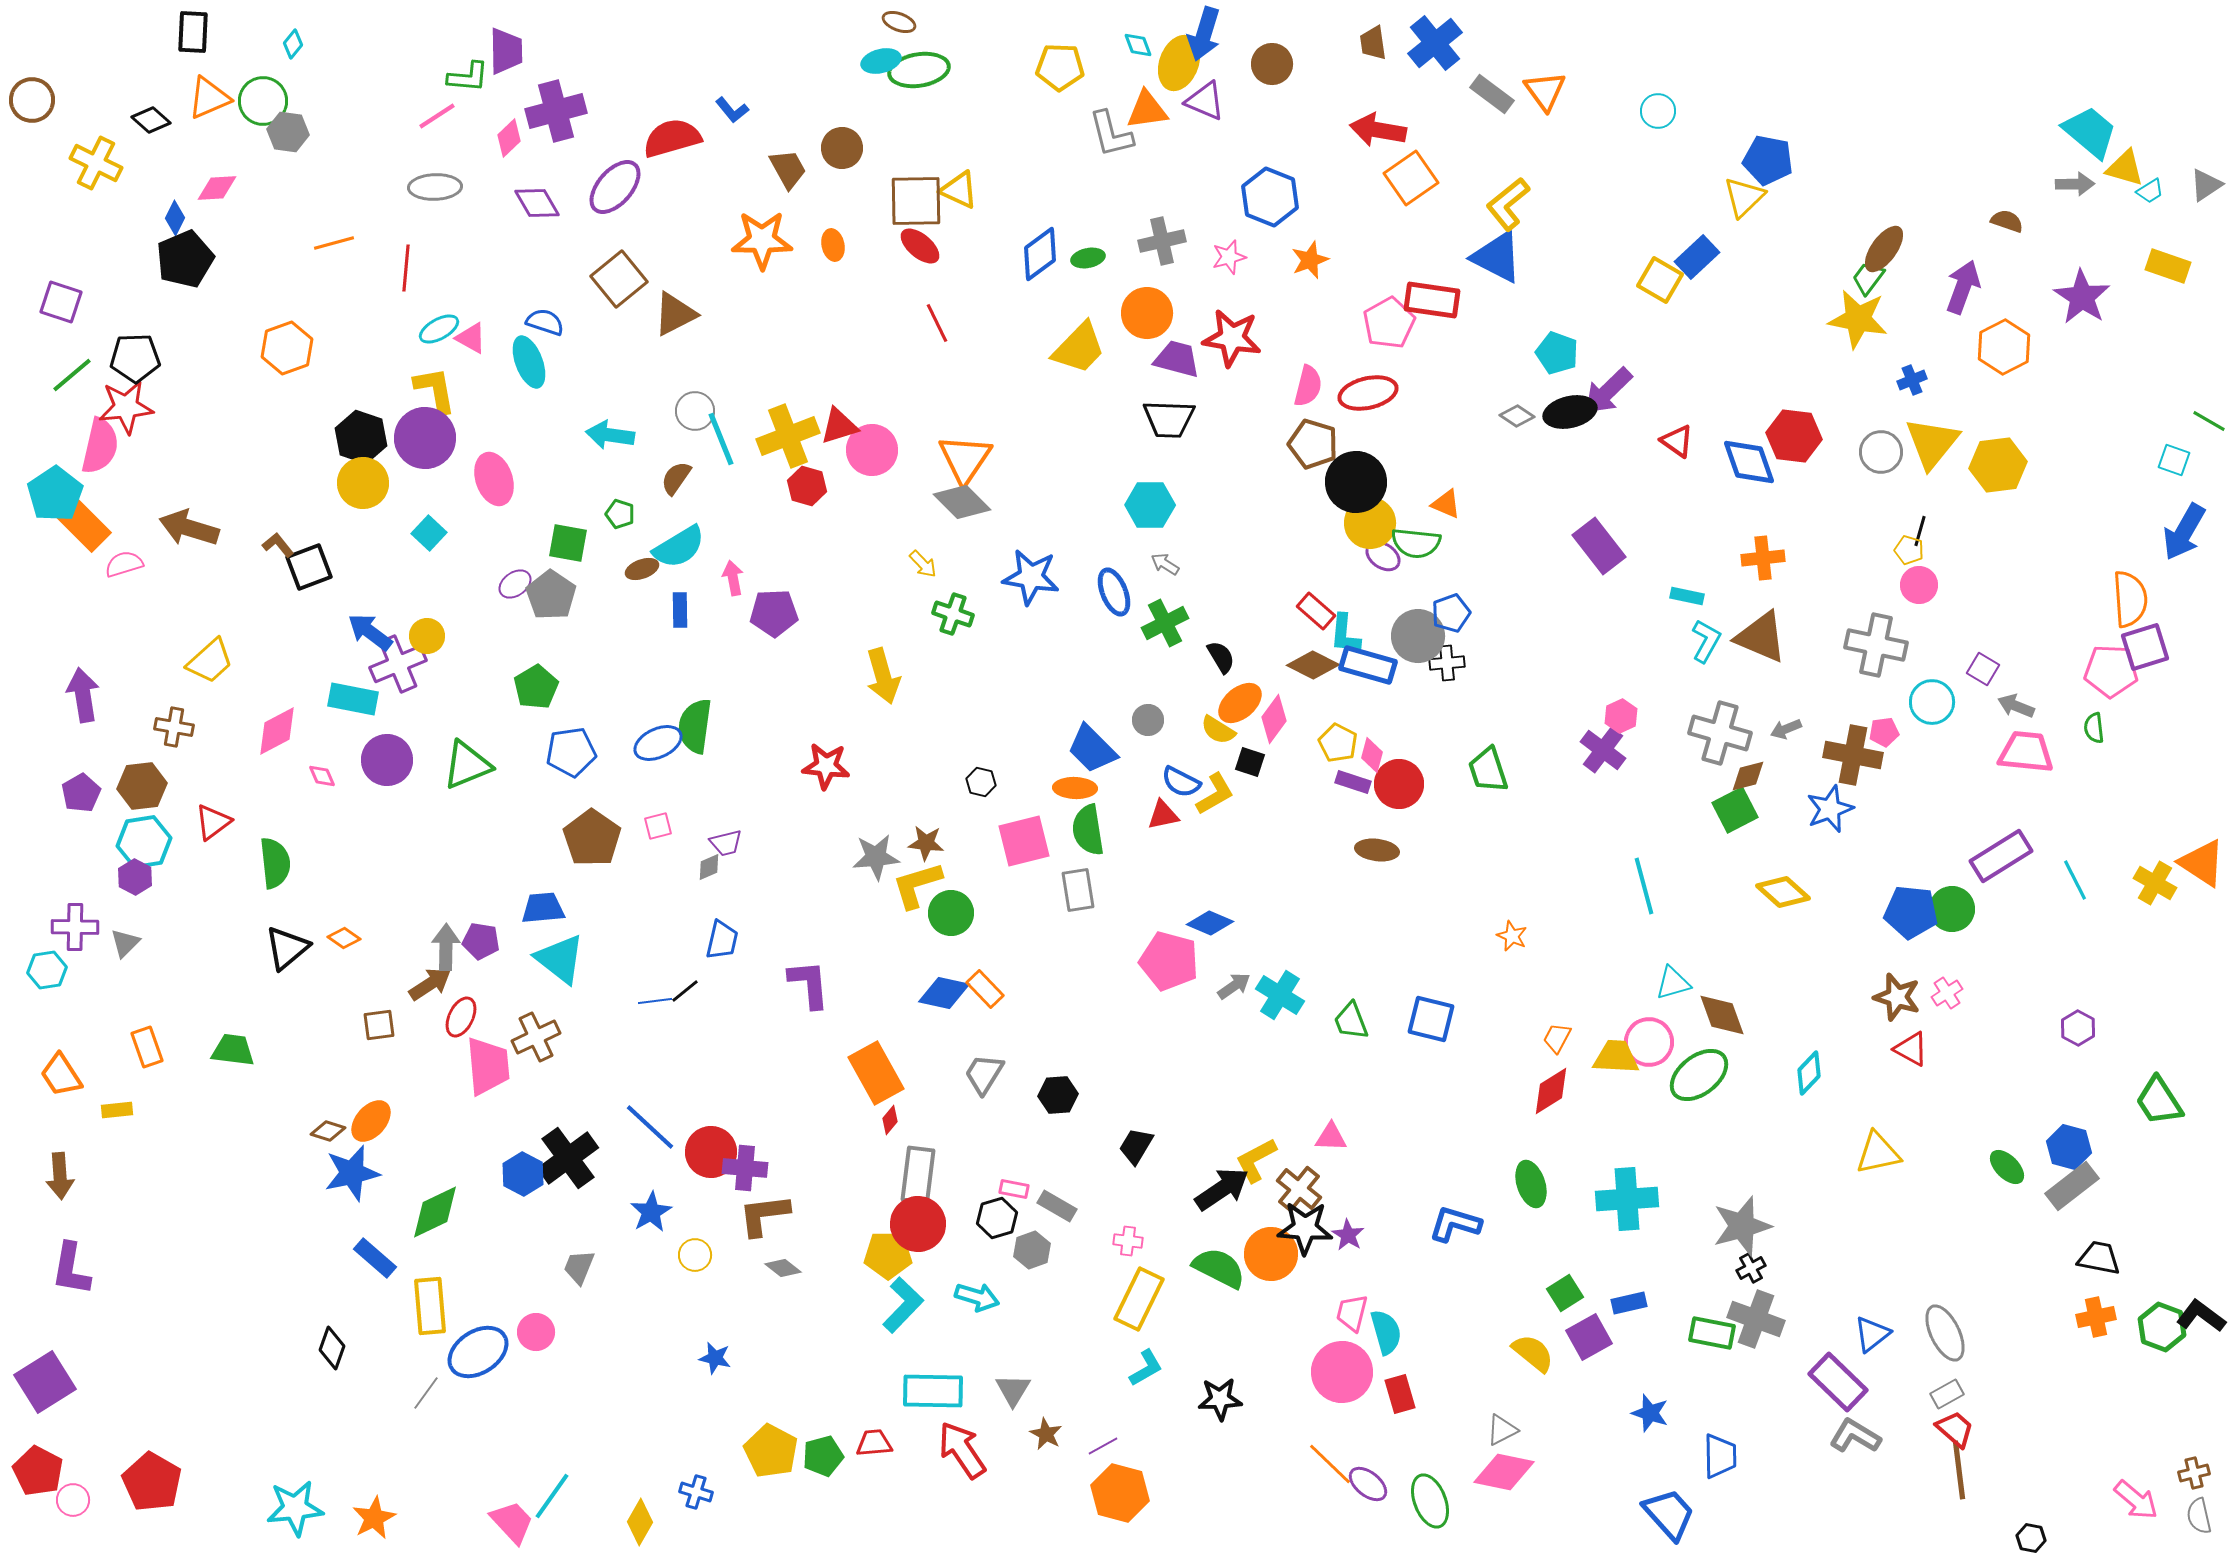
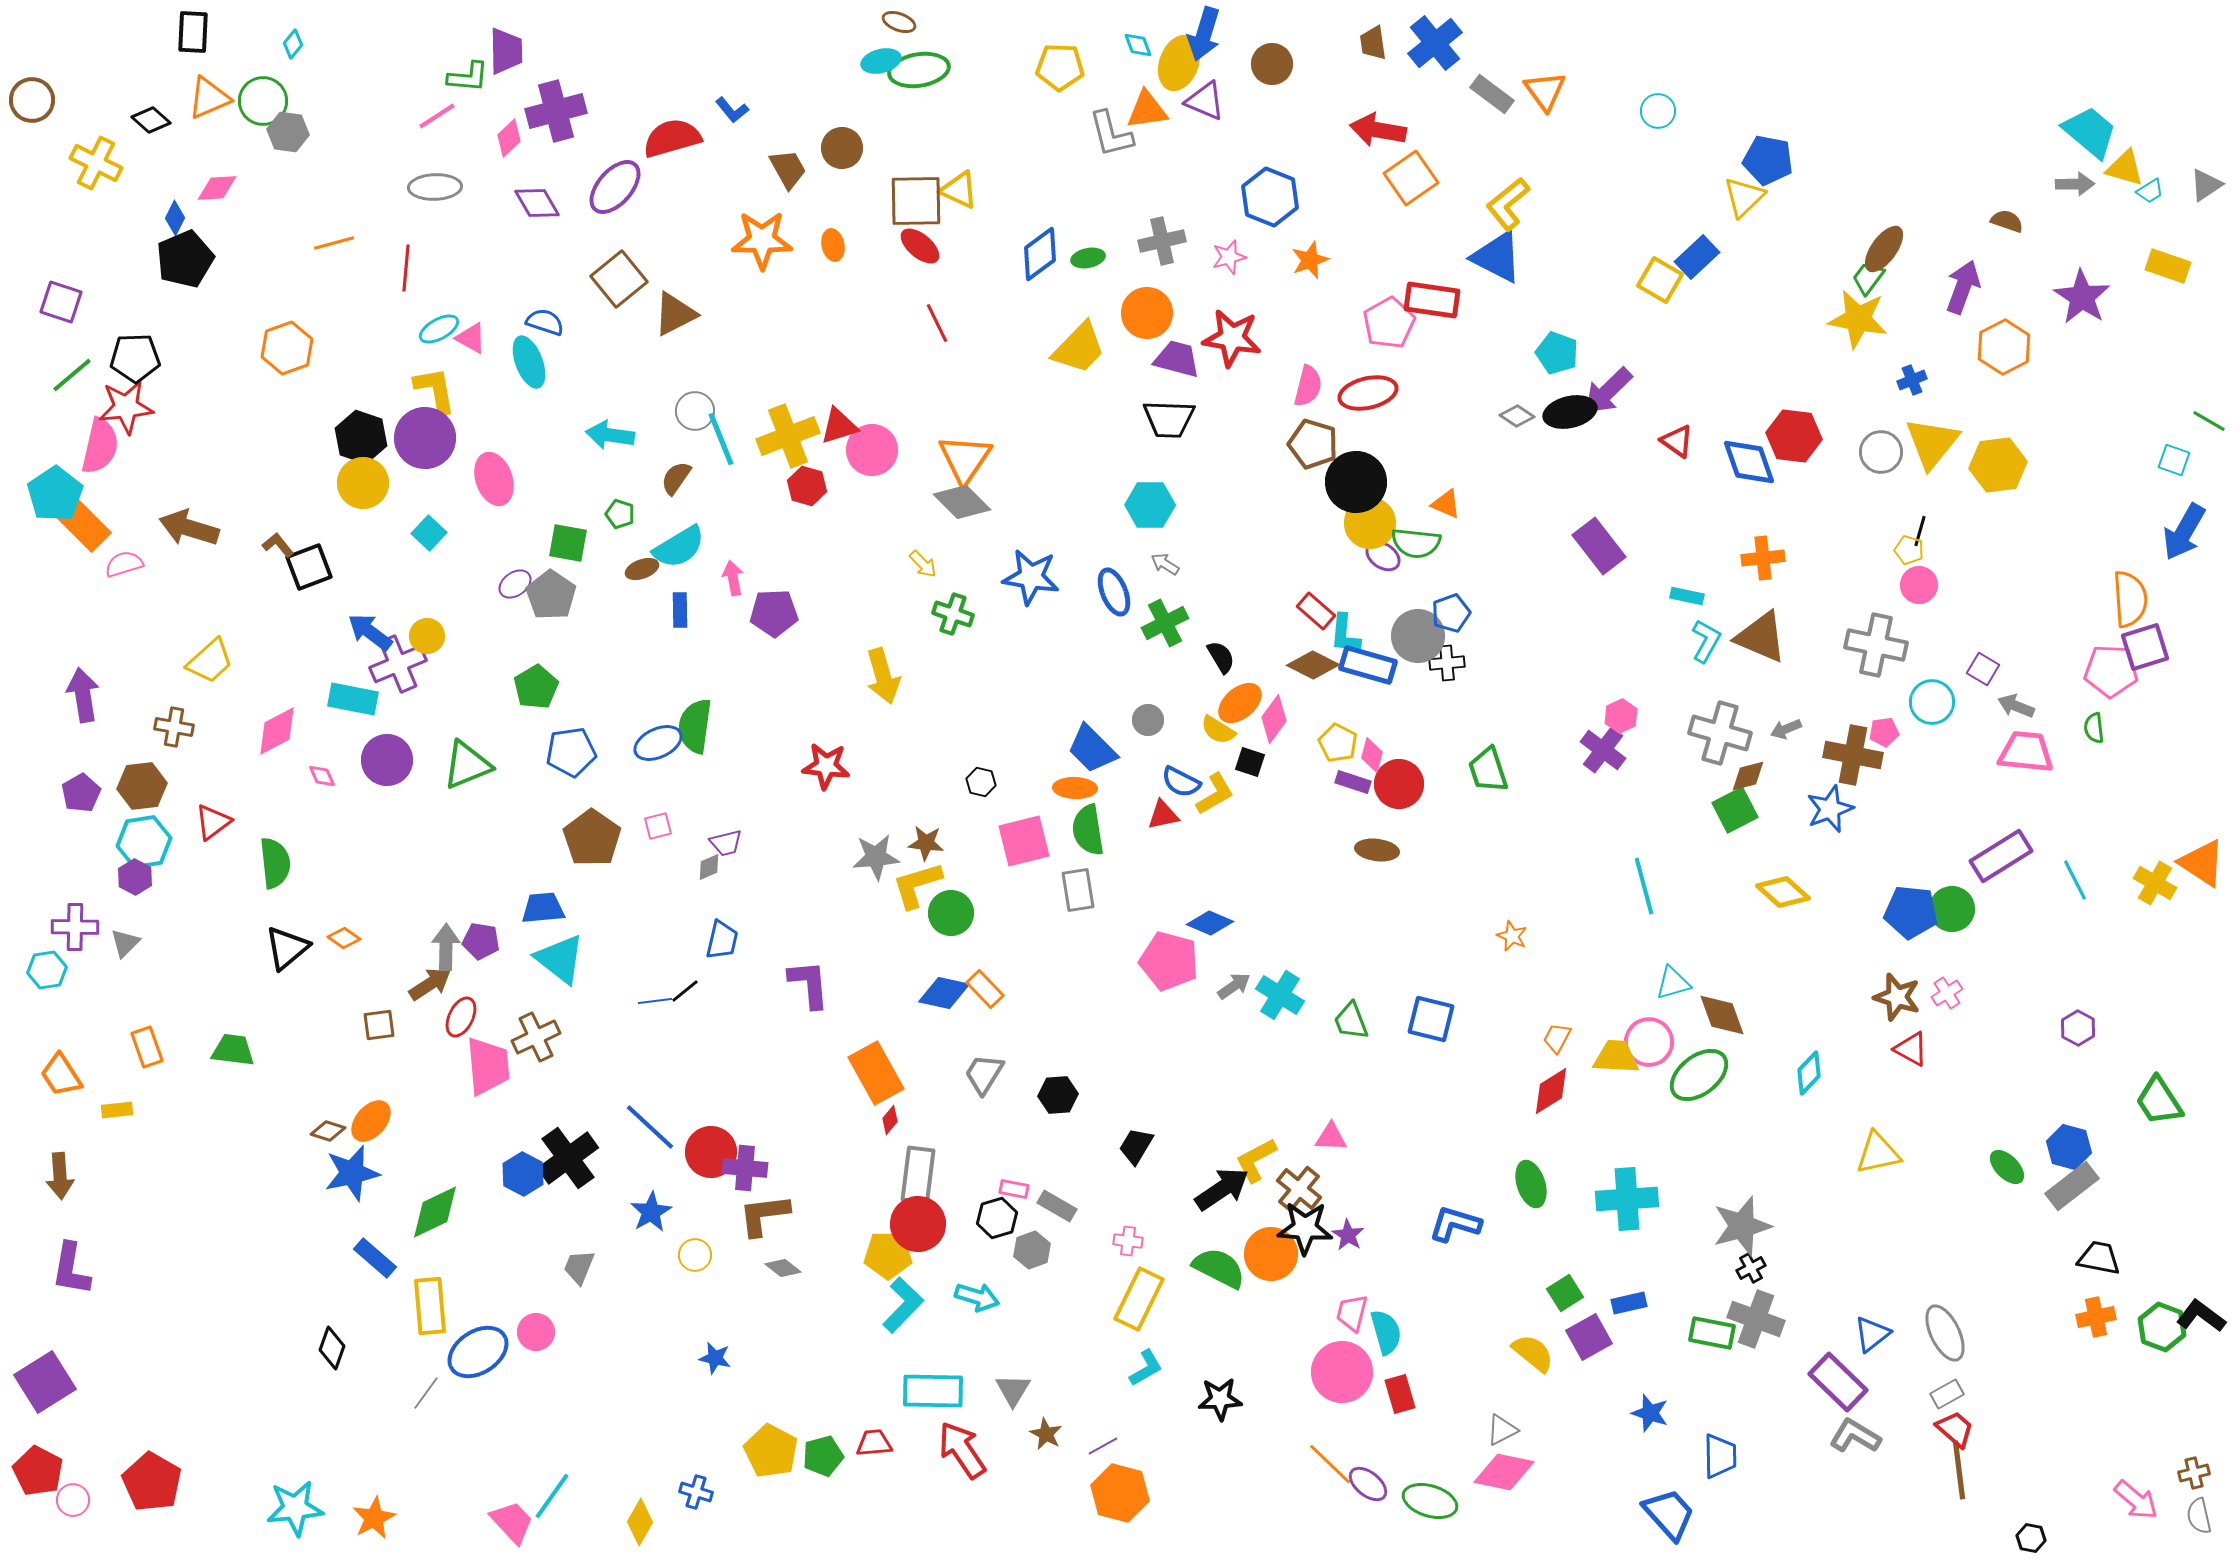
green ellipse at (1430, 1501): rotated 52 degrees counterclockwise
